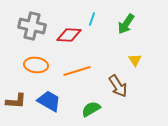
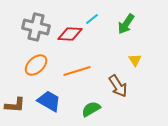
cyan line: rotated 32 degrees clockwise
gray cross: moved 4 px right, 1 px down
red diamond: moved 1 px right, 1 px up
orange ellipse: rotated 50 degrees counterclockwise
brown L-shape: moved 1 px left, 4 px down
